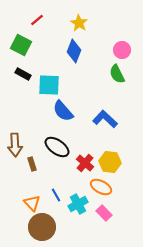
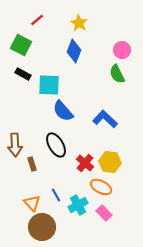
black ellipse: moved 1 px left, 2 px up; rotated 25 degrees clockwise
cyan cross: moved 1 px down
